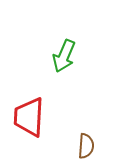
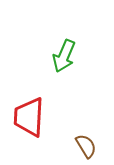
brown semicircle: rotated 35 degrees counterclockwise
